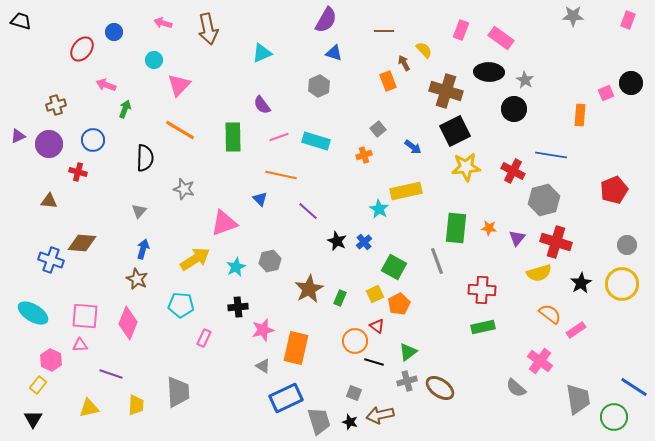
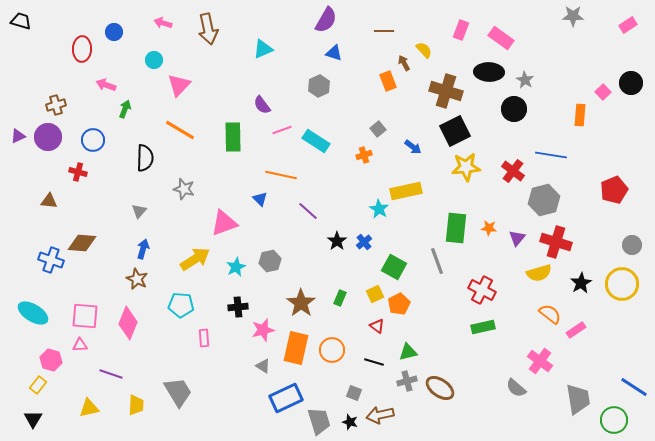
pink rectangle at (628, 20): moved 5 px down; rotated 36 degrees clockwise
red ellipse at (82, 49): rotated 35 degrees counterclockwise
cyan triangle at (262, 53): moved 1 px right, 4 px up
pink square at (606, 93): moved 3 px left, 1 px up; rotated 21 degrees counterclockwise
pink line at (279, 137): moved 3 px right, 7 px up
cyan rectangle at (316, 141): rotated 16 degrees clockwise
purple circle at (49, 144): moved 1 px left, 7 px up
red cross at (513, 171): rotated 10 degrees clockwise
black star at (337, 241): rotated 12 degrees clockwise
gray circle at (627, 245): moved 5 px right
brown star at (309, 289): moved 8 px left, 14 px down; rotated 8 degrees counterclockwise
red cross at (482, 290): rotated 24 degrees clockwise
pink rectangle at (204, 338): rotated 30 degrees counterclockwise
orange circle at (355, 341): moved 23 px left, 9 px down
green triangle at (408, 352): rotated 24 degrees clockwise
pink hexagon at (51, 360): rotated 10 degrees counterclockwise
gray trapezoid at (178, 392): rotated 28 degrees counterclockwise
green circle at (614, 417): moved 3 px down
